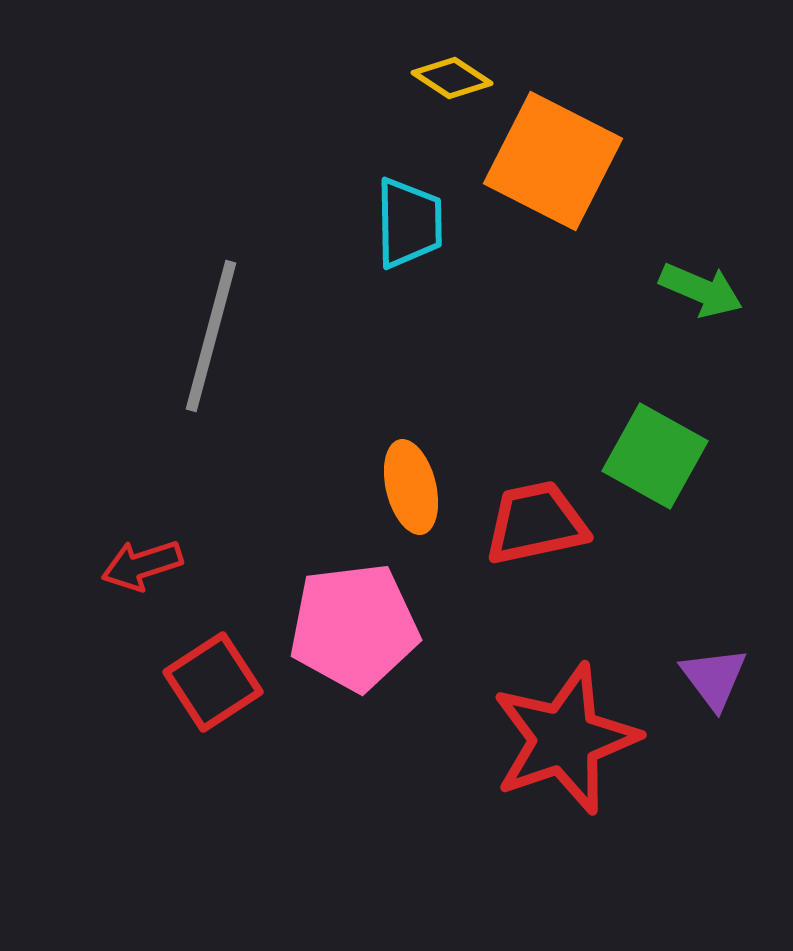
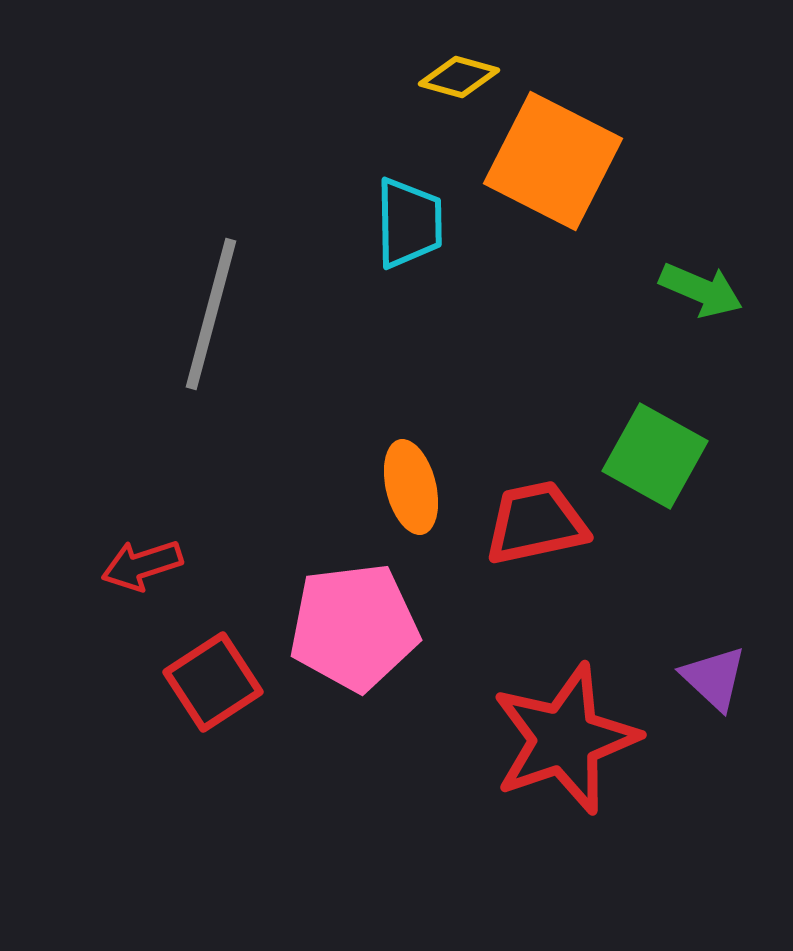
yellow diamond: moved 7 px right, 1 px up; rotated 18 degrees counterclockwise
gray line: moved 22 px up
purple triangle: rotated 10 degrees counterclockwise
